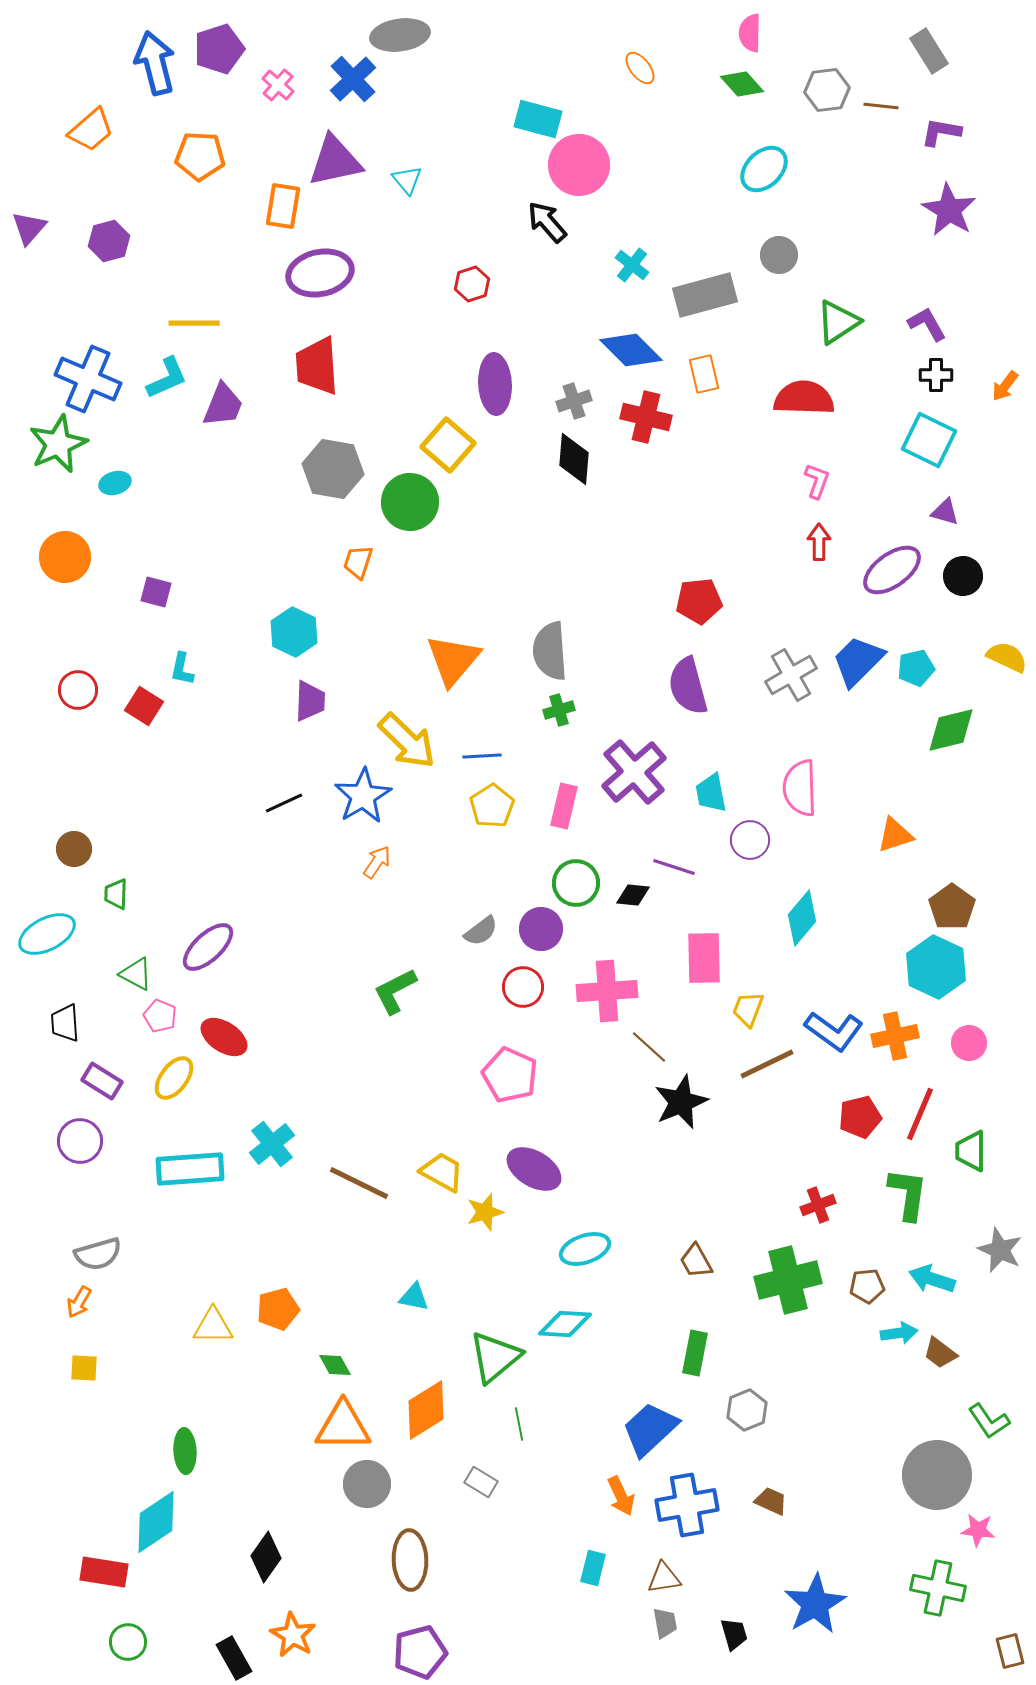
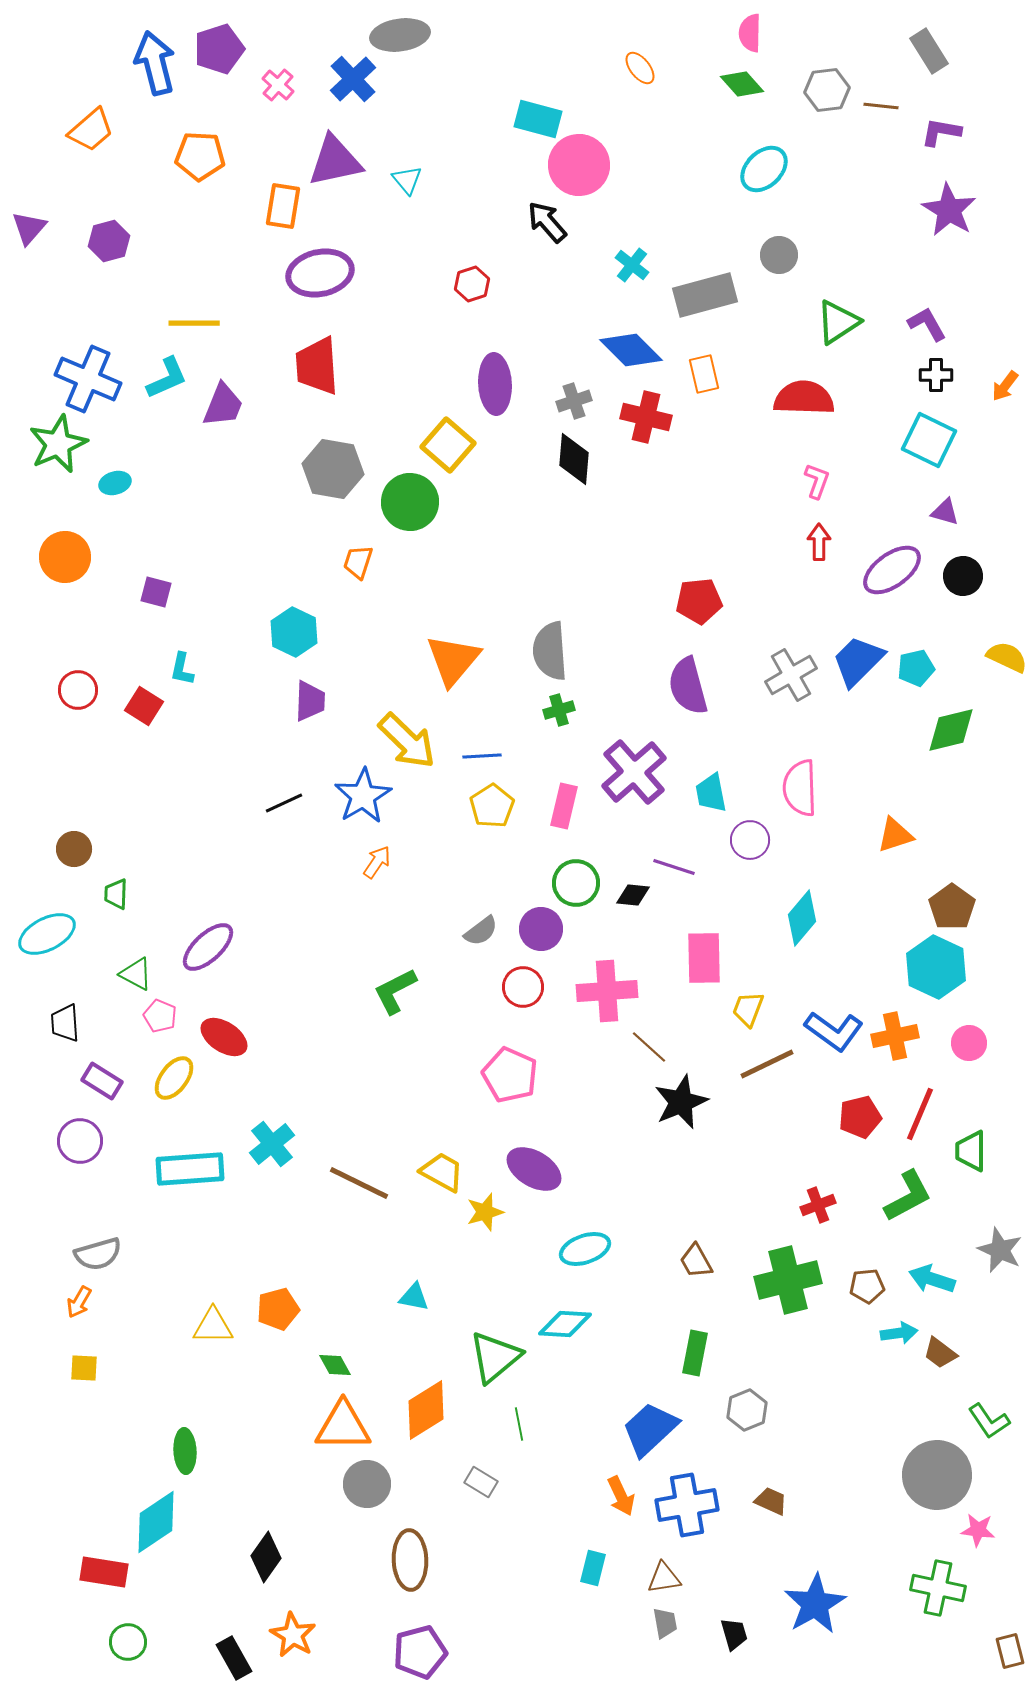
green L-shape at (908, 1194): moved 2 px down; rotated 54 degrees clockwise
